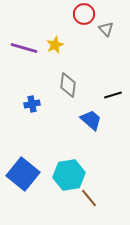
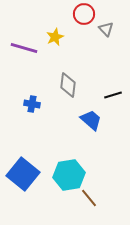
yellow star: moved 8 px up
blue cross: rotated 21 degrees clockwise
